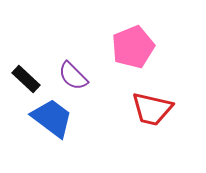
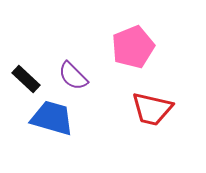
blue trapezoid: rotated 21 degrees counterclockwise
